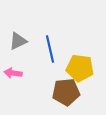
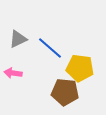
gray triangle: moved 2 px up
blue line: moved 1 px up; rotated 36 degrees counterclockwise
brown pentagon: moved 1 px left; rotated 12 degrees clockwise
